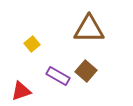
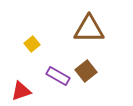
brown square: rotated 10 degrees clockwise
